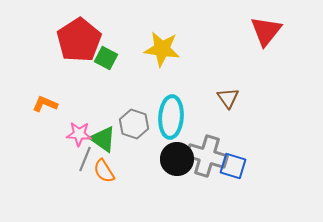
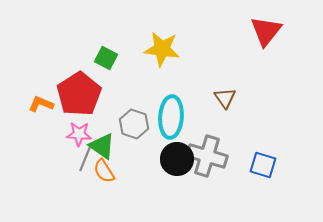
red pentagon: moved 54 px down
brown triangle: moved 3 px left
orange L-shape: moved 4 px left
green triangle: moved 1 px left, 7 px down
blue square: moved 30 px right, 1 px up
